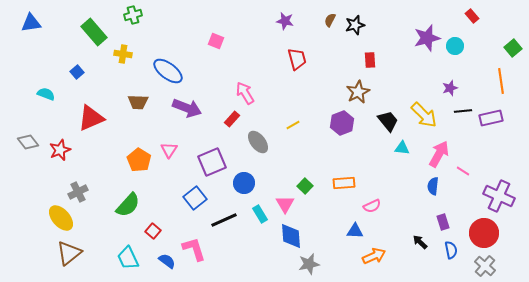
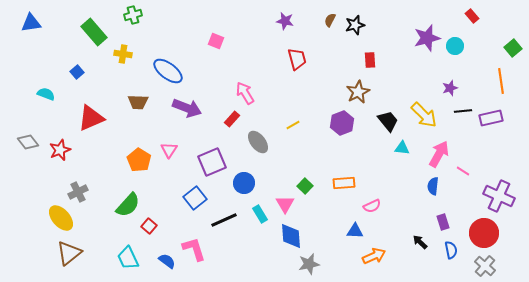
red square at (153, 231): moved 4 px left, 5 px up
